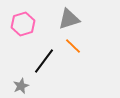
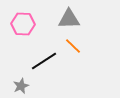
gray triangle: rotated 15 degrees clockwise
pink hexagon: rotated 20 degrees clockwise
black line: rotated 20 degrees clockwise
